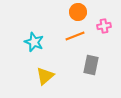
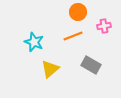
orange line: moved 2 px left
gray rectangle: rotated 72 degrees counterclockwise
yellow triangle: moved 5 px right, 7 px up
